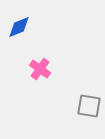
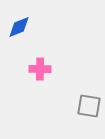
pink cross: rotated 35 degrees counterclockwise
